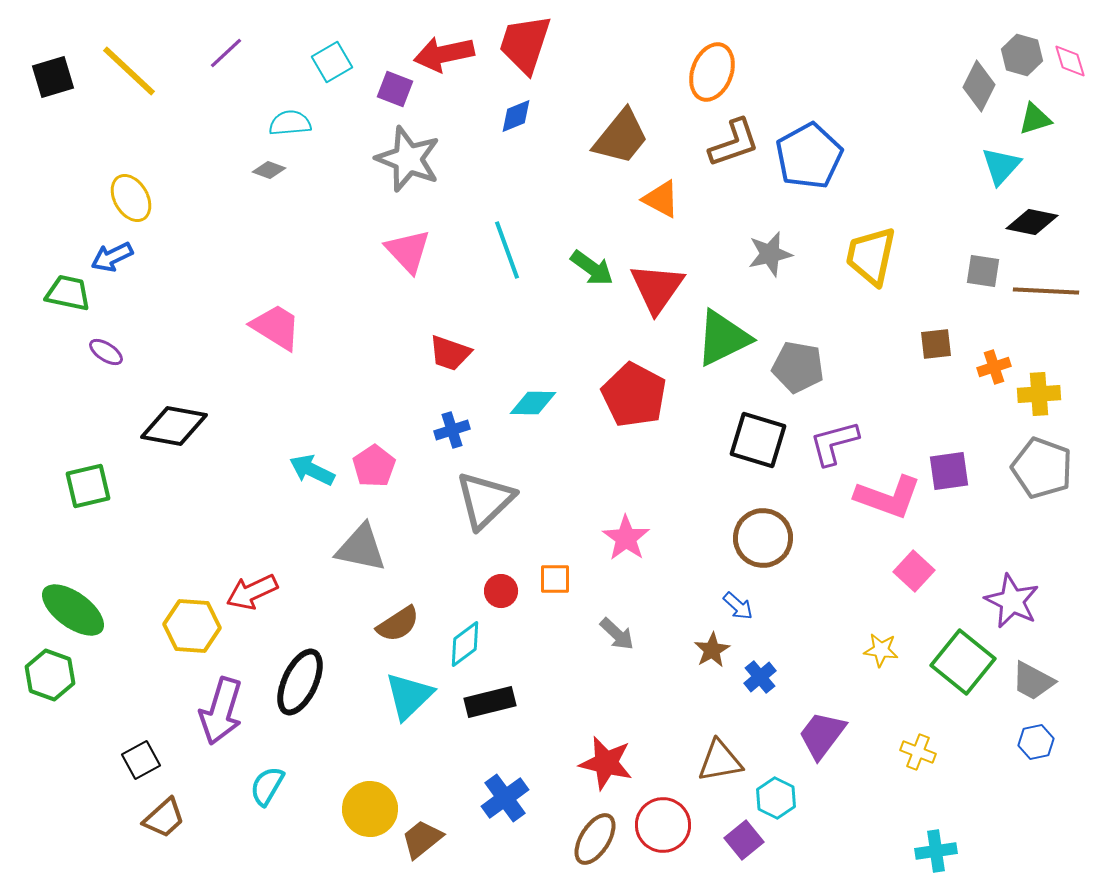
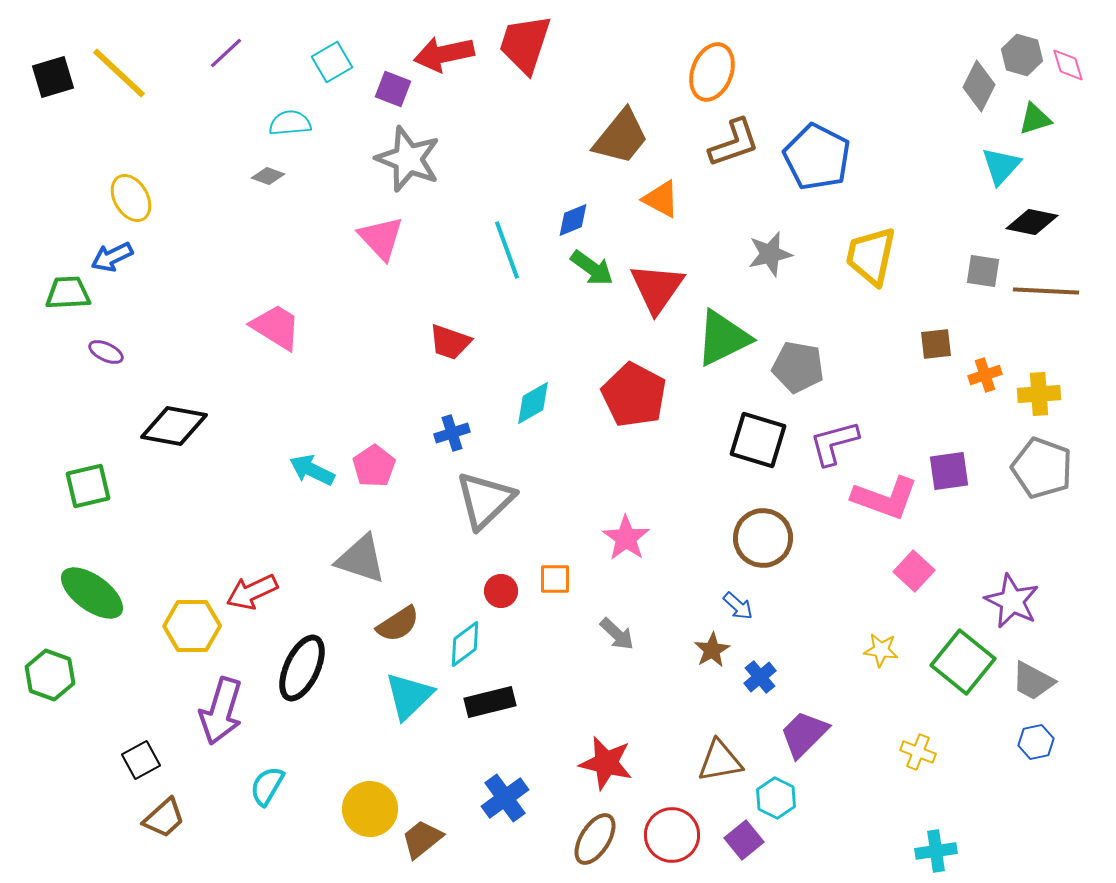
pink diamond at (1070, 61): moved 2 px left, 4 px down
yellow line at (129, 71): moved 10 px left, 2 px down
purple square at (395, 89): moved 2 px left
blue diamond at (516, 116): moved 57 px right, 104 px down
blue pentagon at (809, 156): moved 8 px right, 1 px down; rotated 16 degrees counterclockwise
gray diamond at (269, 170): moved 1 px left, 6 px down
pink triangle at (408, 251): moved 27 px left, 13 px up
green trapezoid at (68, 293): rotated 15 degrees counterclockwise
purple ellipse at (106, 352): rotated 8 degrees counterclockwise
red trapezoid at (450, 353): moved 11 px up
orange cross at (994, 367): moved 9 px left, 8 px down
cyan diamond at (533, 403): rotated 30 degrees counterclockwise
blue cross at (452, 430): moved 3 px down
pink L-shape at (888, 497): moved 3 px left, 1 px down
gray triangle at (361, 548): moved 11 px down; rotated 6 degrees clockwise
green ellipse at (73, 610): moved 19 px right, 17 px up
yellow hexagon at (192, 626): rotated 4 degrees counterclockwise
black ellipse at (300, 682): moved 2 px right, 14 px up
purple trapezoid at (822, 735): moved 18 px left, 1 px up; rotated 8 degrees clockwise
red circle at (663, 825): moved 9 px right, 10 px down
